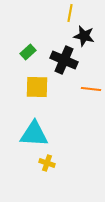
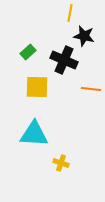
yellow cross: moved 14 px right
